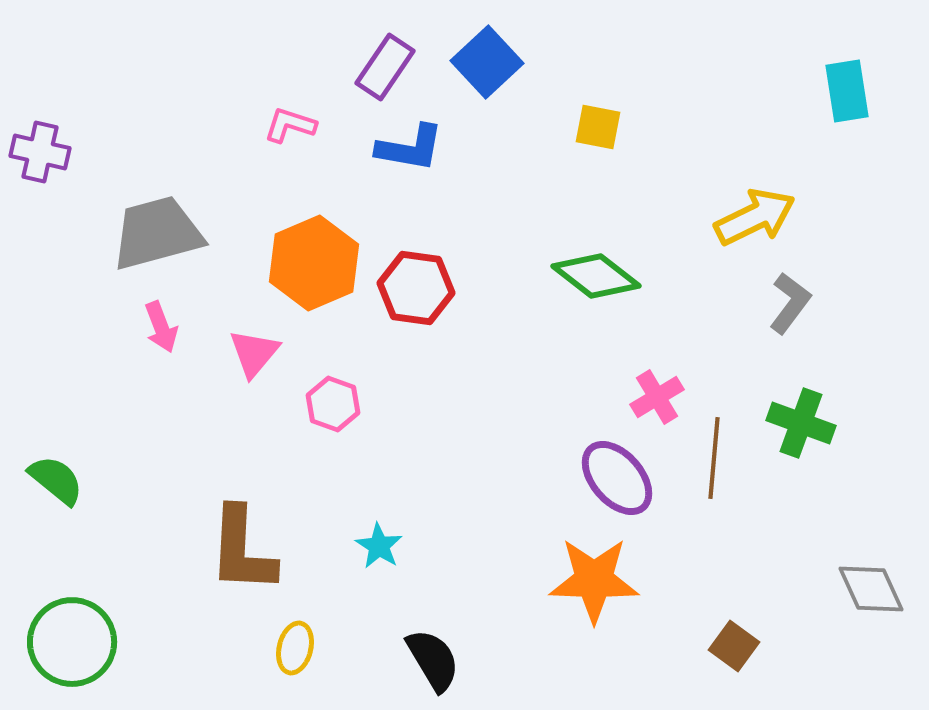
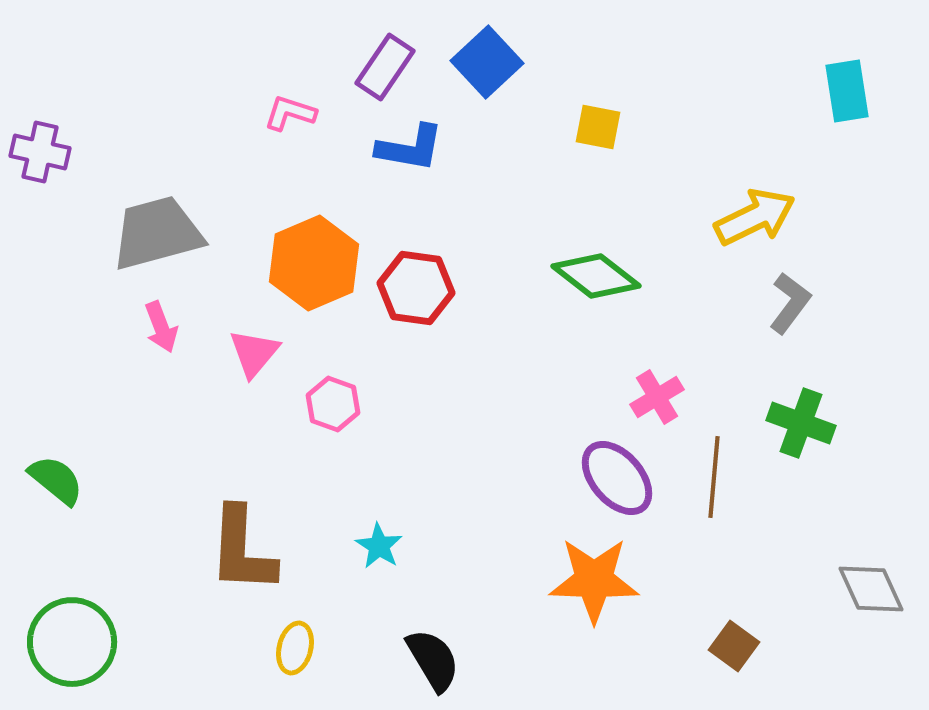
pink L-shape: moved 12 px up
brown line: moved 19 px down
